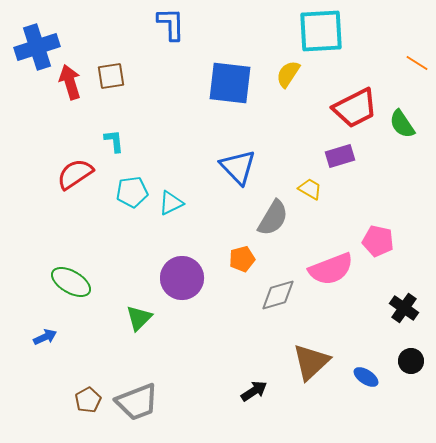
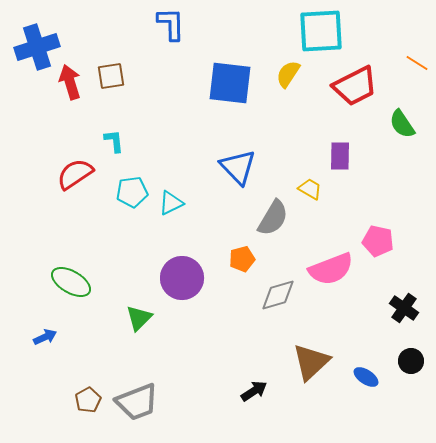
red trapezoid: moved 22 px up
purple rectangle: rotated 72 degrees counterclockwise
